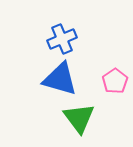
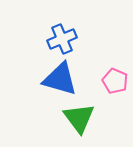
pink pentagon: rotated 15 degrees counterclockwise
